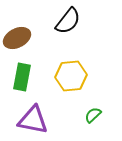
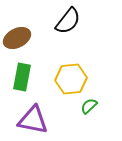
yellow hexagon: moved 3 px down
green semicircle: moved 4 px left, 9 px up
